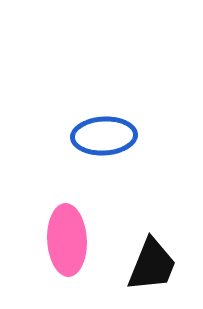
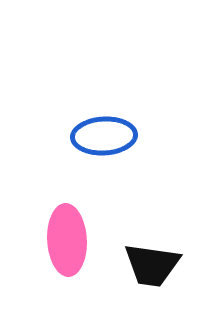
black trapezoid: rotated 76 degrees clockwise
